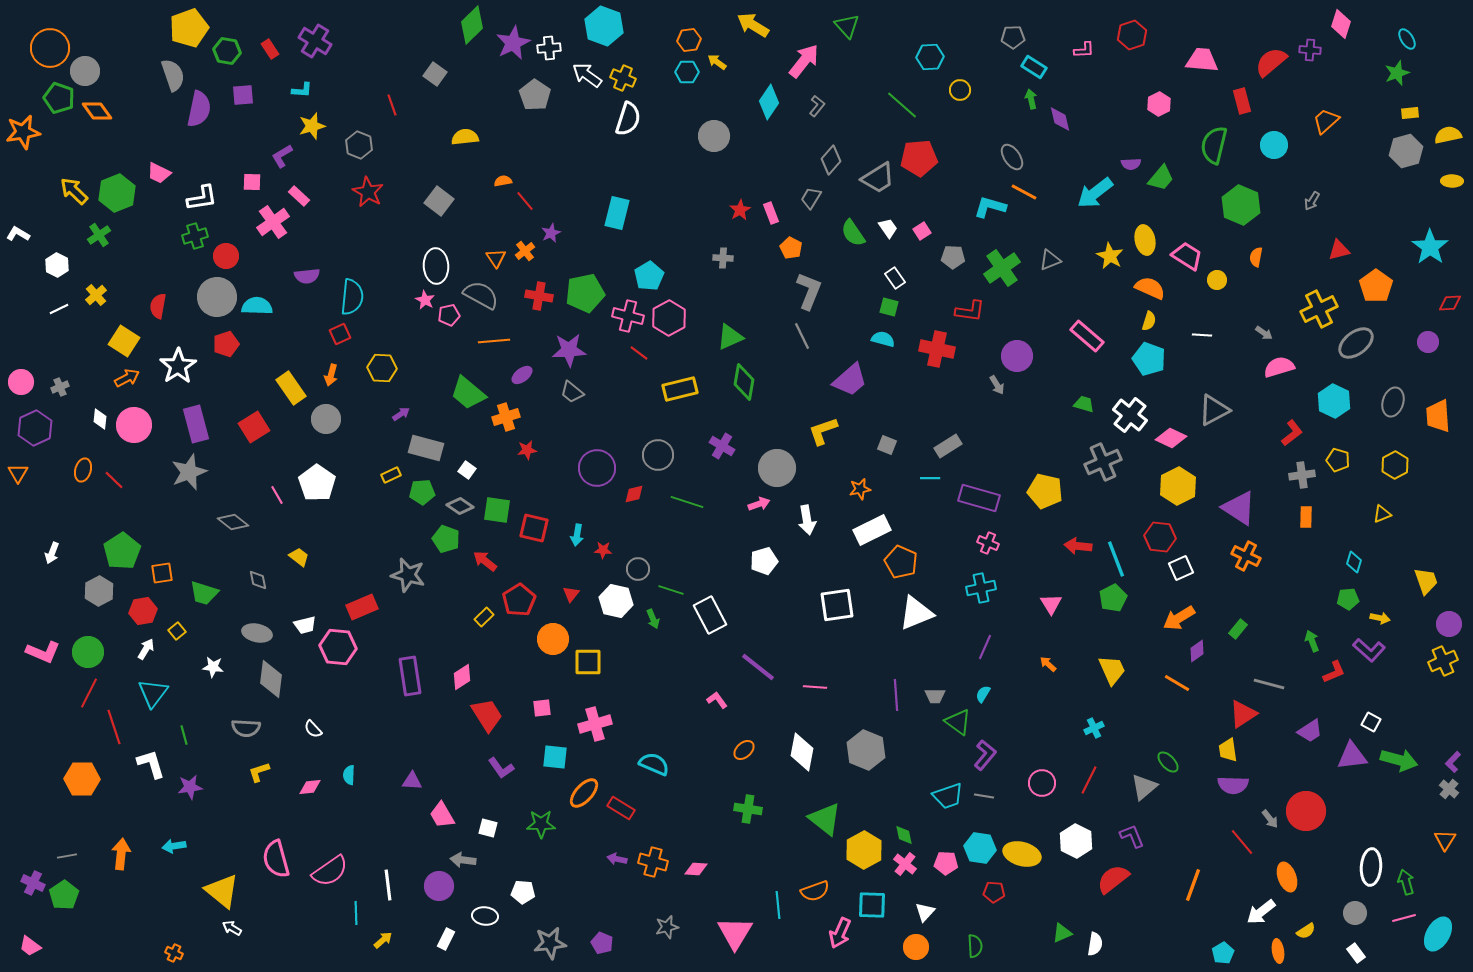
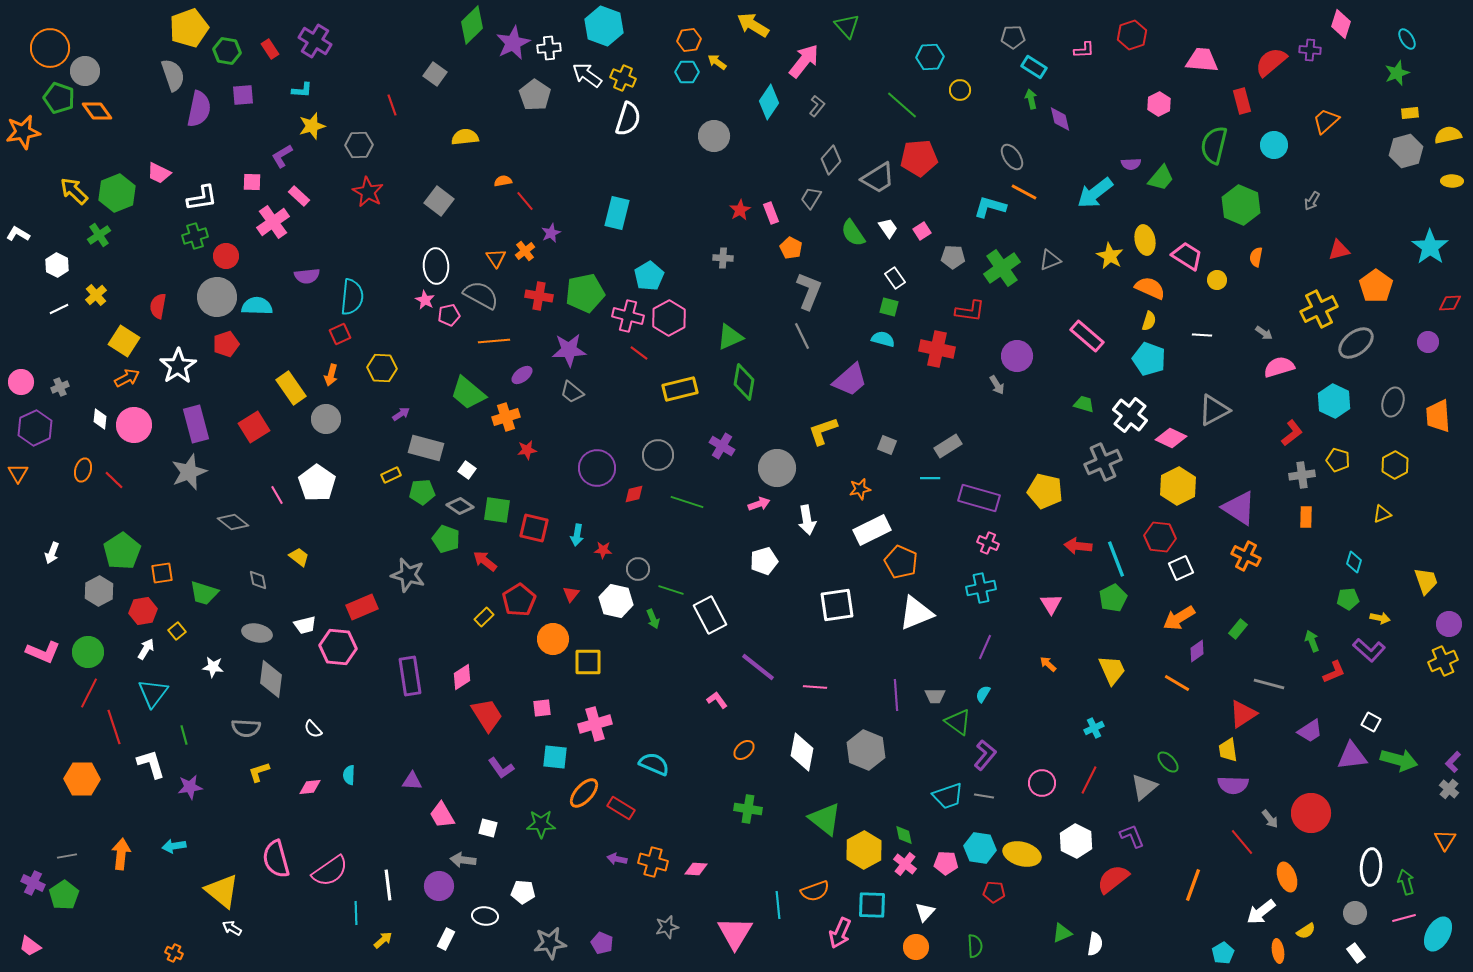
gray hexagon at (359, 145): rotated 24 degrees counterclockwise
red circle at (1306, 811): moved 5 px right, 2 px down
